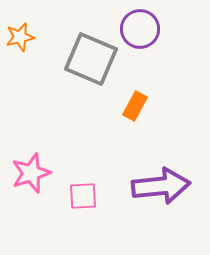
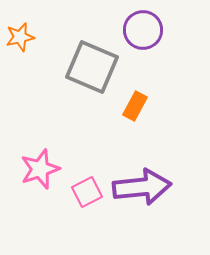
purple circle: moved 3 px right, 1 px down
gray square: moved 1 px right, 8 px down
pink star: moved 9 px right, 4 px up
purple arrow: moved 19 px left, 1 px down
pink square: moved 4 px right, 4 px up; rotated 24 degrees counterclockwise
